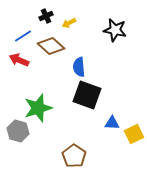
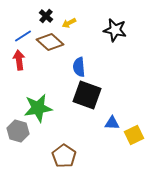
black cross: rotated 24 degrees counterclockwise
brown diamond: moved 1 px left, 4 px up
red arrow: rotated 60 degrees clockwise
green star: rotated 8 degrees clockwise
yellow square: moved 1 px down
brown pentagon: moved 10 px left
